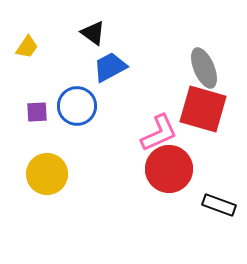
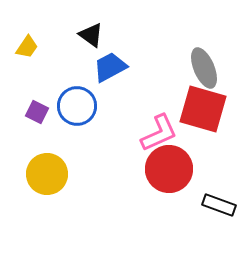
black triangle: moved 2 px left, 2 px down
purple square: rotated 30 degrees clockwise
